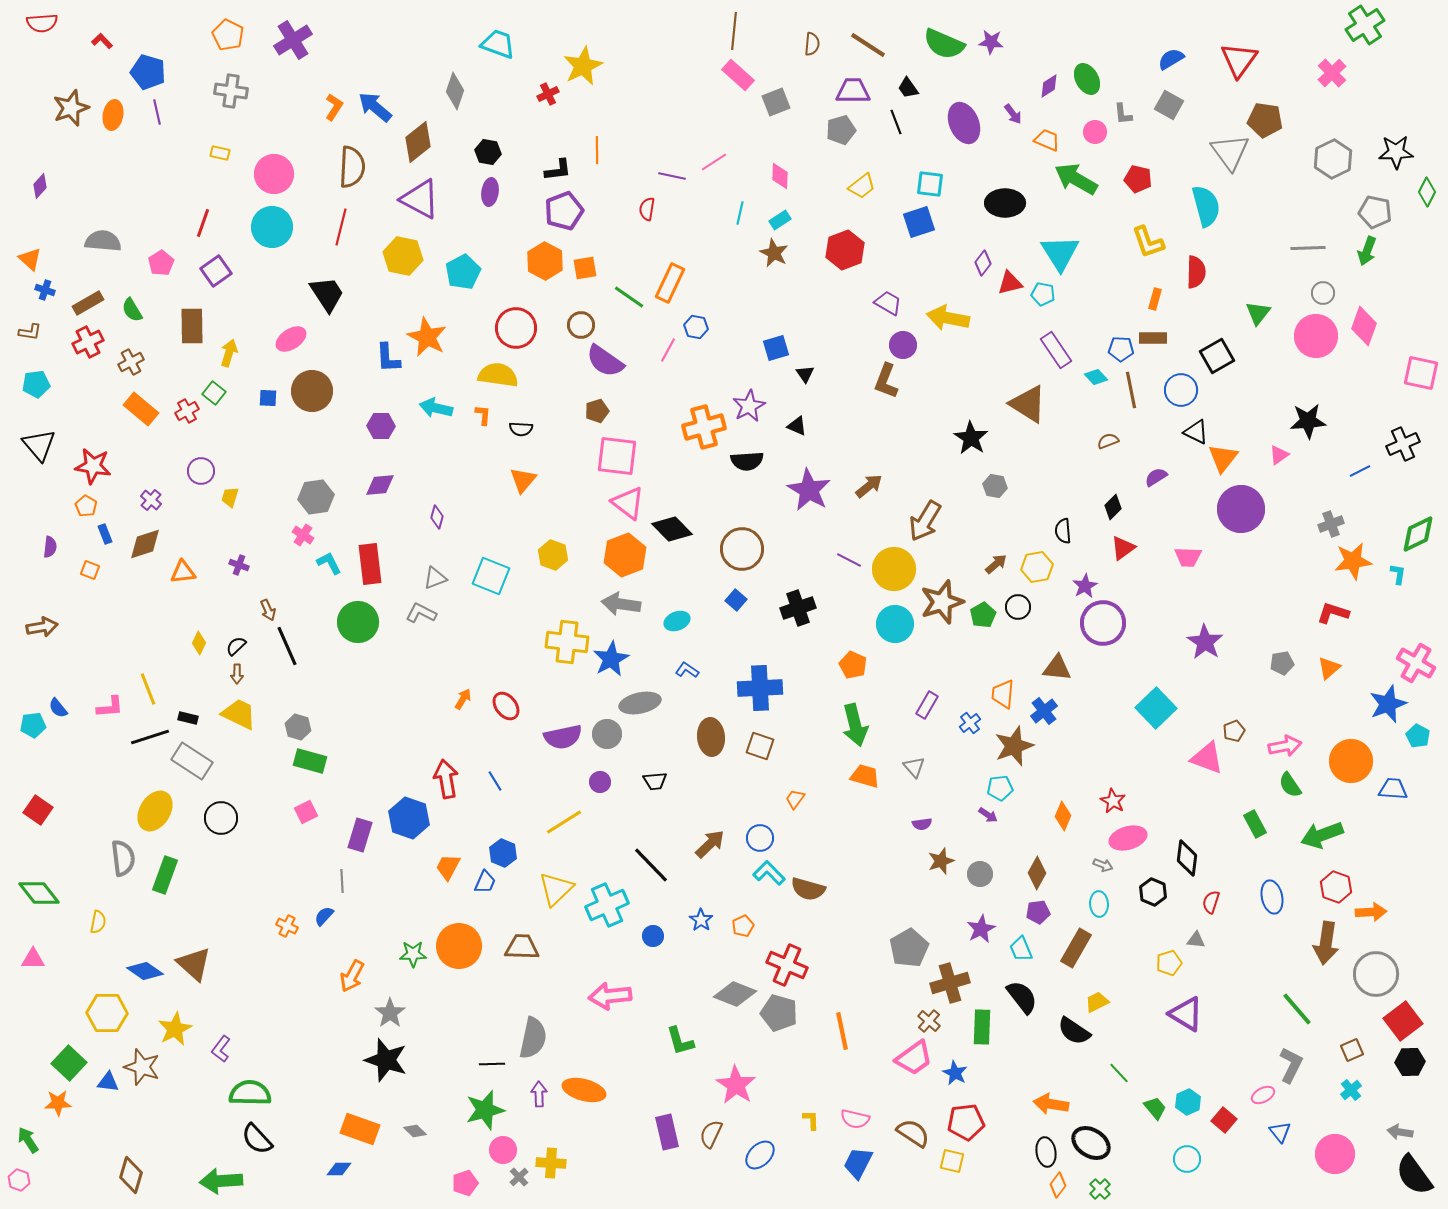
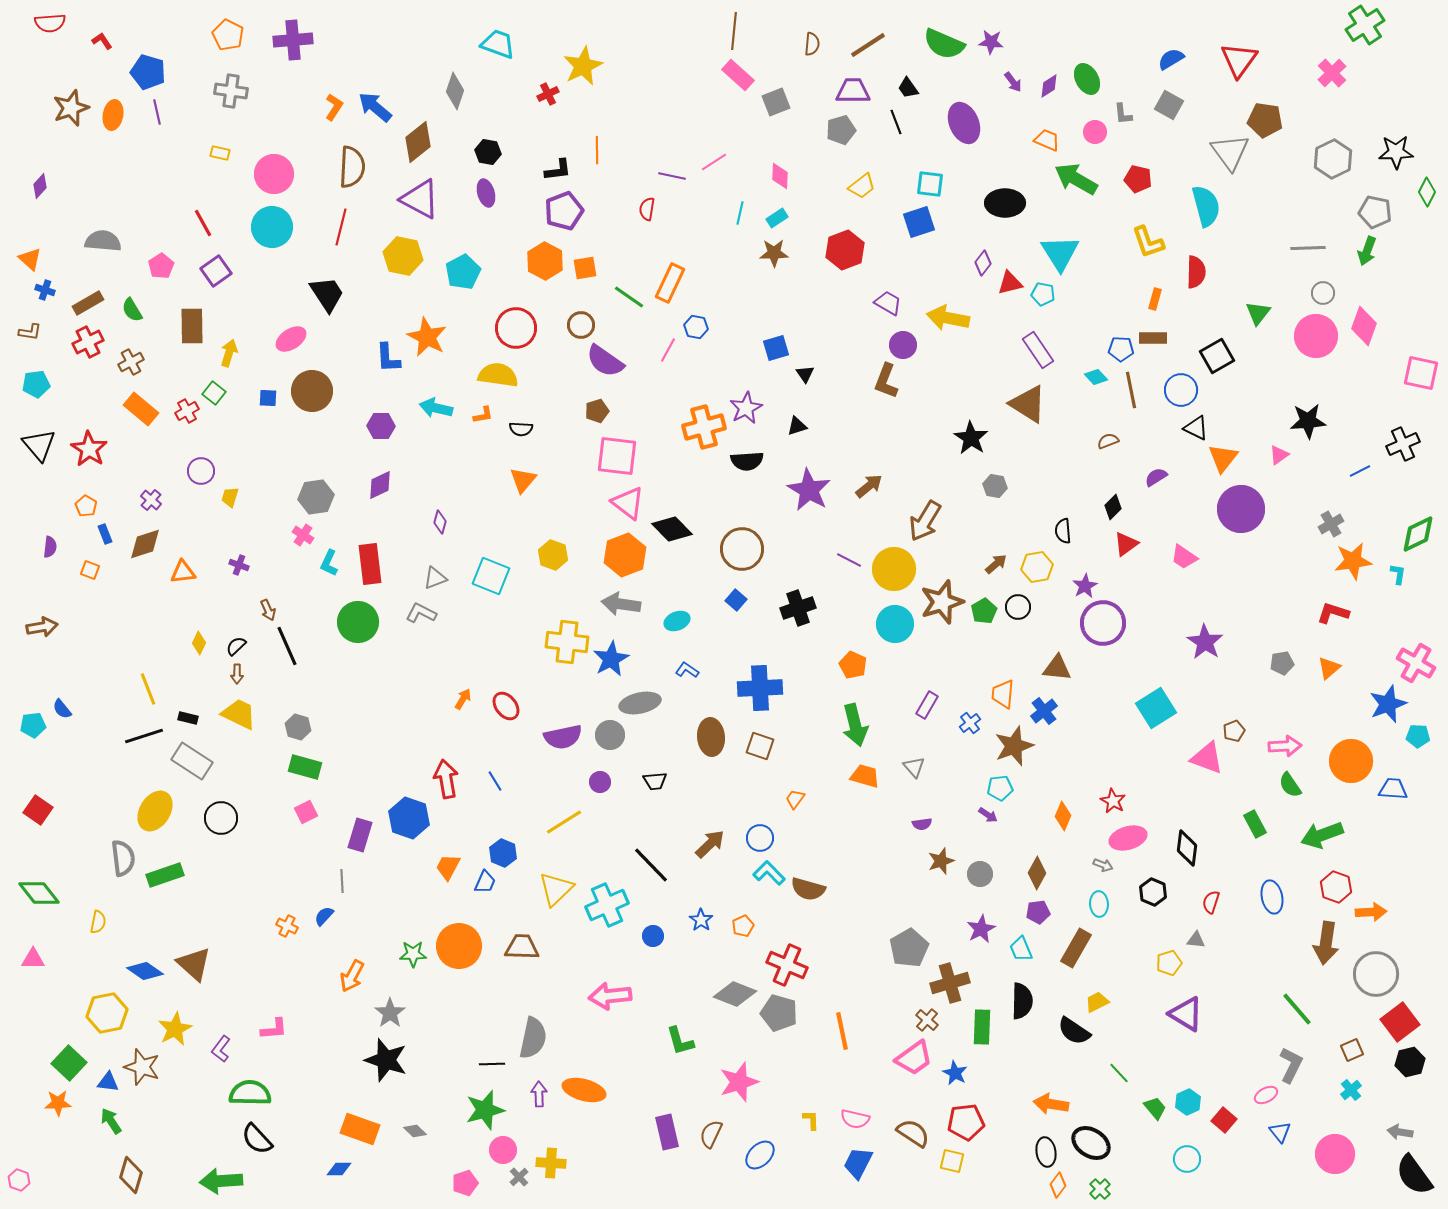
red semicircle at (42, 23): moved 8 px right
purple cross at (293, 40): rotated 27 degrees clockwise
red L-shape at (102, 41): rotated 10 degrees clockwise
brown line at (868, 45): rotated 66 degrees counterclockwise
purple arrow at (1013, 114): moved 32 px up
purple ellipse at (490, 192): moved 4 px left, 1 px down; rotated 24 degrees counterclockwise
cyan rectangle at (780, 220): moved 3 px left, 2 px up
red line at (203, 223): rotated 48 degrees counterclockwise
brown star at (774, 253): rotated 28 degrees counterclockwise
pink pentagon at (161, 263): moved 3 px down
purple rectangle at (1056, 350): moved 18 px left
purple star at (749, 406): moved 3 px left, 2 px down
orange L-shape at (483, 415): rotated 75 degrees clockwise
black triangle at (797, 426): rotated 40 degrees counterclockwise
black triangle at (1196, 432): moved 4 px up
red star at (93, 466): moved 4 px left, 17 px up; rotated 24 degrees clockwise
purple diamond at (380, 485): rotated 20 degrees counterclockwise
purple diamond at (437, 517): moved 3 px right, 5 px down
gray cross at (1331, 524): rotated 10 degrees counterclockwise
red triangle at (1123, 548): moved 3 px right, 4 px up
pink trapezoid at (1188, 557): moved 4 px left; rotated 32 degrees clockwise
cyan L-shape at (329, 563): rotated 128 degrees counterclockwise
green pentagon at (983, 615): moved 1 px right, 4 px up
pink L-shape at (110, 707): moved 164 px right, 322 px down
blue semicircle at (58, 708): moved 4 px right, 1 px down
cyan square at (1156, 708): rotated 12 degrees clockwise
gray circle at (607, 734): moved 3 px right, 1 px down
cyan pentagon at (1418, 736): rotated 25 degrees counterclockwise
black line at (150, 737): moved 6 px left, 1 px up
pink arrow at (1285, 746): rotated 8 degrees clockwise
green rectangle at (310, 761): moved 5 px left, 6 px down
black diamond at (1187, 858): moved 10 px up
green rectangle at (165, 875): rotated 51 degrees clockwise
black semicircle at (1022, 997): moved 4 px down; rotated 39 degrees clockwise
yellow hexagon at (107, 1013): rotated 12 degrees counterclockwise
brown cross at (929, 1021): moved 2 px left, 1 px up
red square at (1403, 1021): moved 3 px left, 1 px down
black hexagon at (1410, 1062): rotated 12 degrees counterclockwise
pink star at (736, 1085): moved 3 px right, 3 px up; rotated 21 degrees clockwise
pink ellipse at (1263, 1095): moved 3 px right
green arrow at (28, 1140): moved 83 px right, 19 px up
